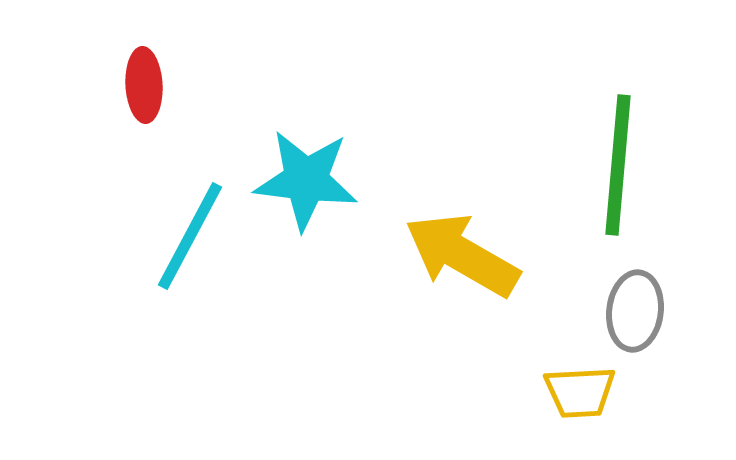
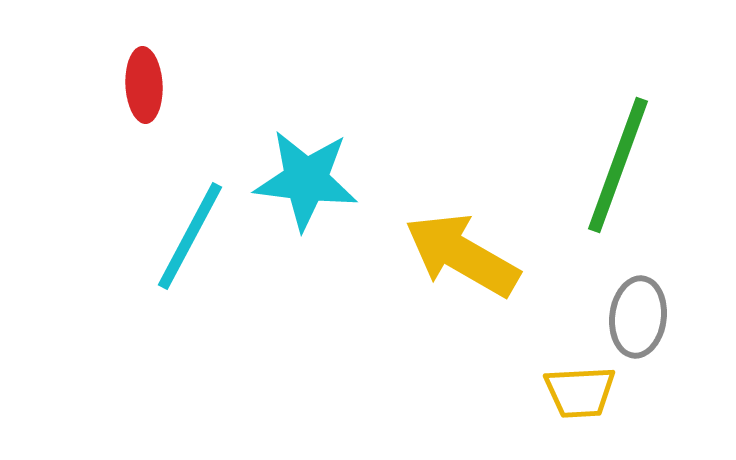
green line: rotated 15 degrees clockwise
gray ellipse: moved 3 px right, 6 px down
